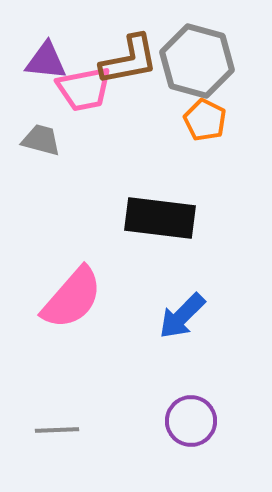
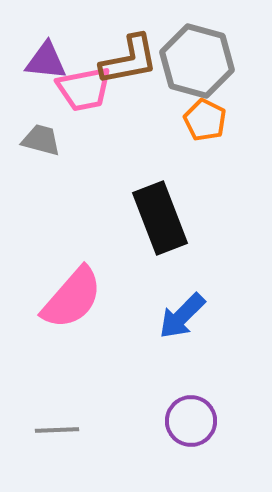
black rectangle: rotated 62 degrees clockwise
